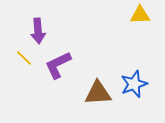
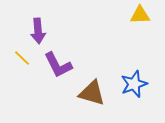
yellow line: moved 2 px left
purple L-shape: rotated 92 degrees counterclockwise
brown triangle: moved 6 px left; rotated 20 degrees clockwise
